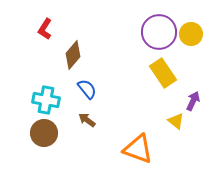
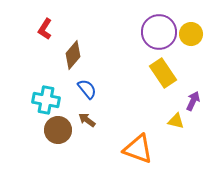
yellow triangle: rotated 24 degrees counterclockwise
brown circle: moved 14 px right, 3 px up
